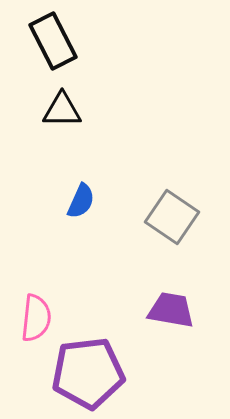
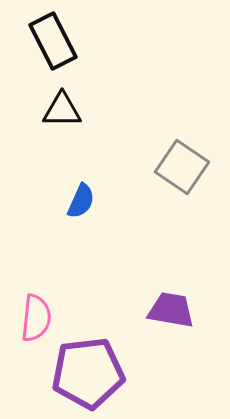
gray square: moved 10 px right, 50 px up
